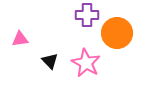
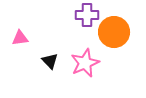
orange circle: moved 3 px left, 1 px up
pink triangle: moved 1 px up
pink star: moved 1 px left; rotated 20 degrees clockwise
